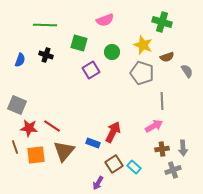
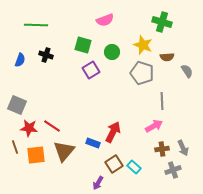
green line: moved 9 px left
green square: moved 4 px right, 2 px down
brown semicircle: rotated 16 degrees clockwise
gray arrow: rotated 21 degrees counterclockwise
